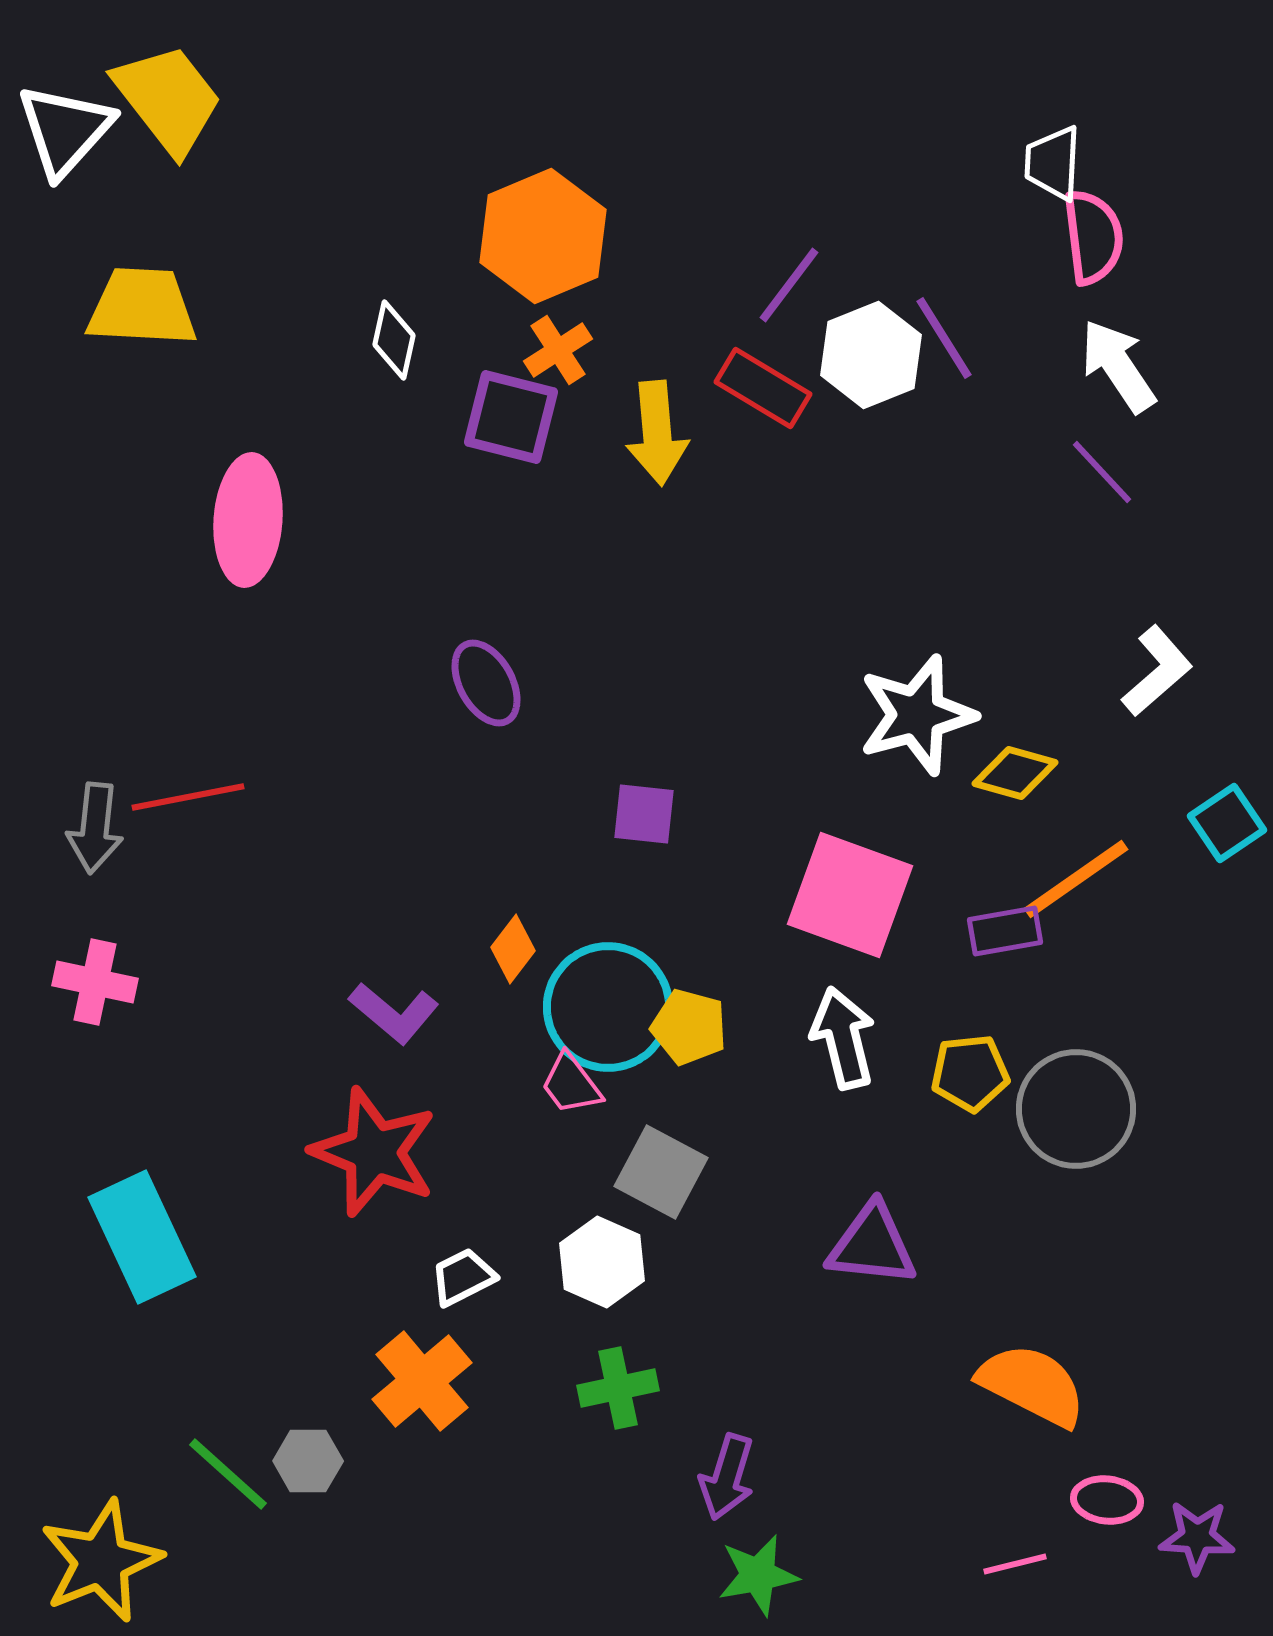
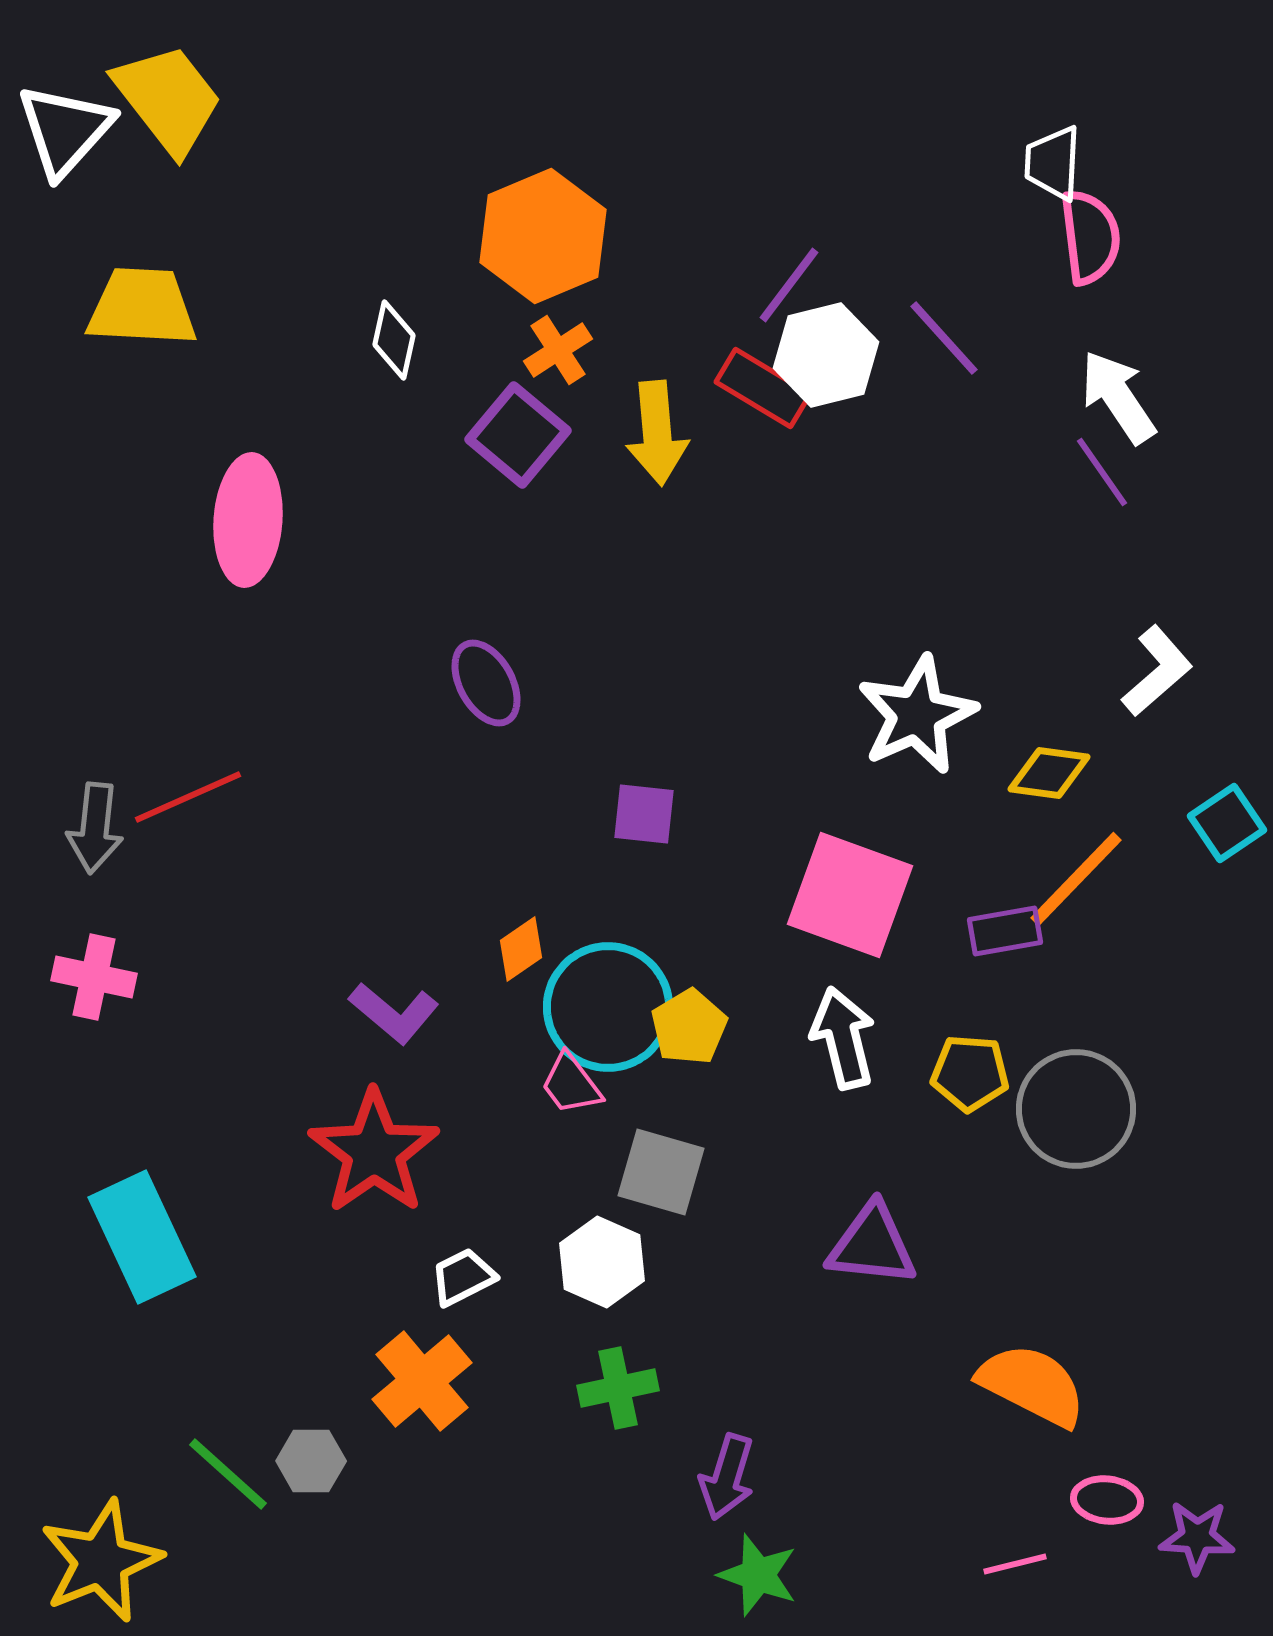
pink semicircle at (1093, 237): moved 3 px left
purple line at (944, 338): rotated 10 degrees counterclockwise
white hexagon at (871, 355): moved 45 px left; rotated 8 degrees clockwise
white arrow at (1118, 366): moved 31 px down
purple square at (511, 417): moved 7 px right, 18 px down; rotated 26 degrees clockwise
purple line at (1102, 472): rotated 8 degrees clockwise
white star at (917, 715): rotated 9 degrees counterclockwise
yellow diamond at (1015, 773): moved 34 px right; rotated 8 degrees counterclockwise
red line at (188, 797): rotated 13 degrees counterclockwise
orange line at (1076, 879): rotated 11 degrees counterclockwise
orange diamond at (513, 949): moved 8 px right; rotated 18 degrees clockwise
pink cross at (95, 982): moved 1 px left, 5 px up
yellow pentagon at (689, 1027): rotated 26 degrees clockwise
yellow pentagon at (970, 1073): rotated 10 degrees clockwise
red star at (374, 1152): rotated 15 degrees clockwise
gray square at (661, 1172): rotated 12 degrees counterclockwise
gray hexagon at (308, 1461): moved 3 px right
green star at (758, 1575): rotated 30 degrees clockwise
